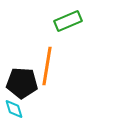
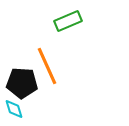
orange line: rotated 33 degrees counterclockwise
